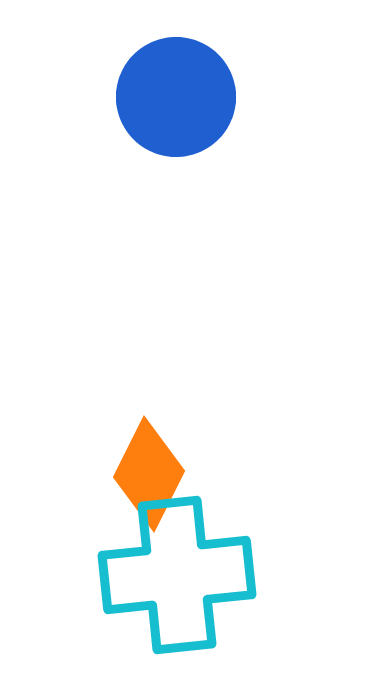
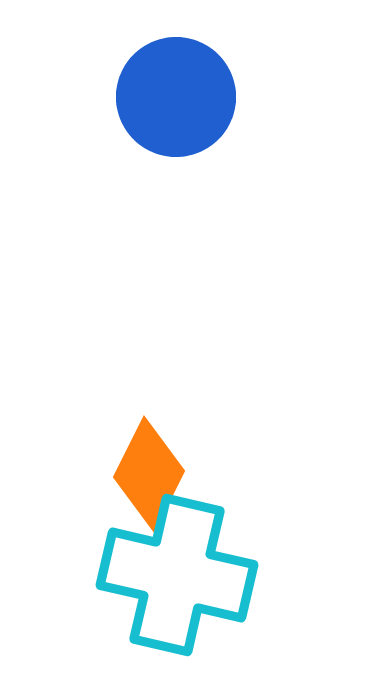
cyan cross: rotated 19 degrees clockwise
